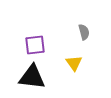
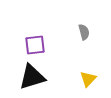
yellow triangle: moved 14 px right, 16 px down; rotated 18 degrees clockwise
black triangle: rotated 24 degrees counterclockwise
